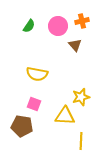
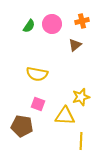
pink circle: moved 6 px left, 2 px up
brown triangle: rotated 32 degrees clockwise
pink square: moved 4 px right
